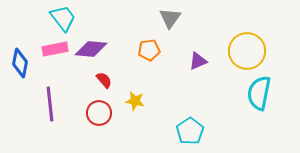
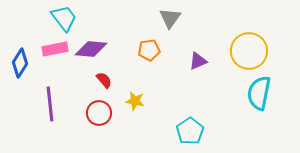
cyan trapezoid: moved 1 px right
yellow circle: moved 2 px right
blue diamond: rotated 20 degrees clockwise
